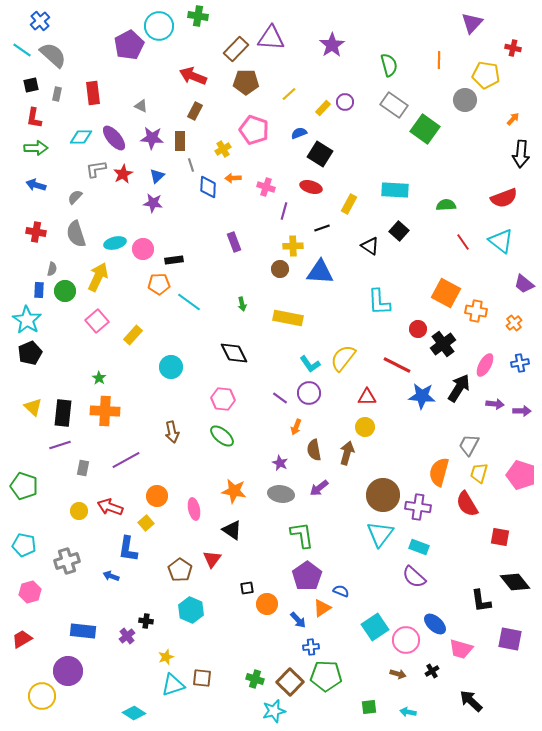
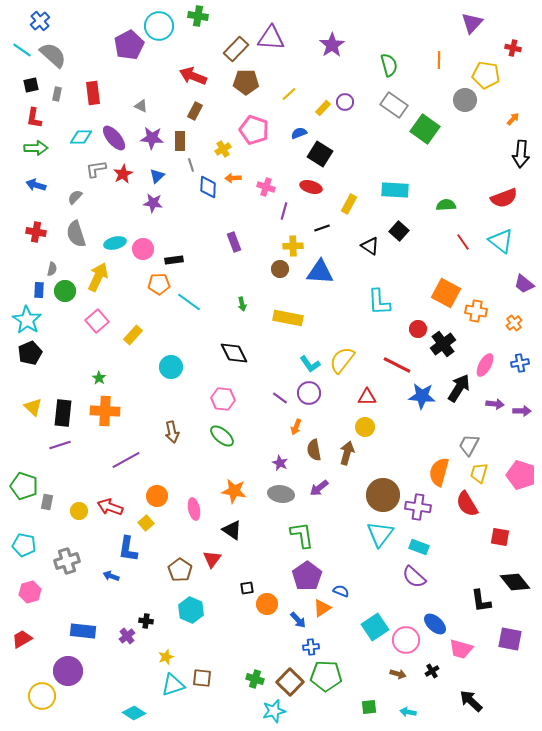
yellow semicircle at (343, 358): moved 1 px left, 2 px down
gray rectangle at (83, 468): moved 36 px left, 34 px down
